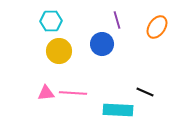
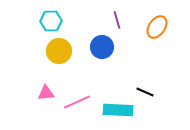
blue circle: moved 3 px down
pink line: moved 4 px right, 9 px down; rotated 28 degrees counterclockwise
